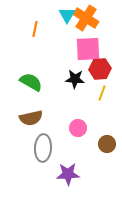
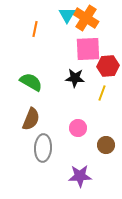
red hexagon: moved 8 px right, 3 px up
black star: moved 1 px up
brown semicircle: moved 1 px down; rotated 55 degrees counterclockwise
brown circle: moved 1 px left, 1 px down
purple star: moved 12 px right, 2 px down
